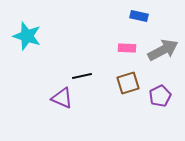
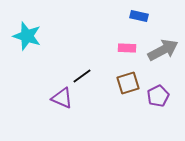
black line: rotated 24 degrees counterclockwise
purple pentagon: moved 2 px left
